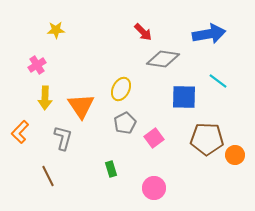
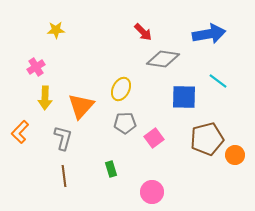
pink cross: moved 1 px left, 2 px down
orange triangle: rotated 16 degrees clockwise
gray pentagon: rotated 25 degrees clockwise
brown pentagon: rotated 16 degrees counterclockwise
brown line: moved 16 px right; rotated 20 degrees clockwise
pink circle: moved 2 px left, 4 px down
